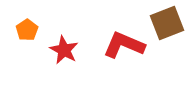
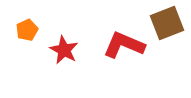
orange pentagon: rotated 10 degrees clockwise
